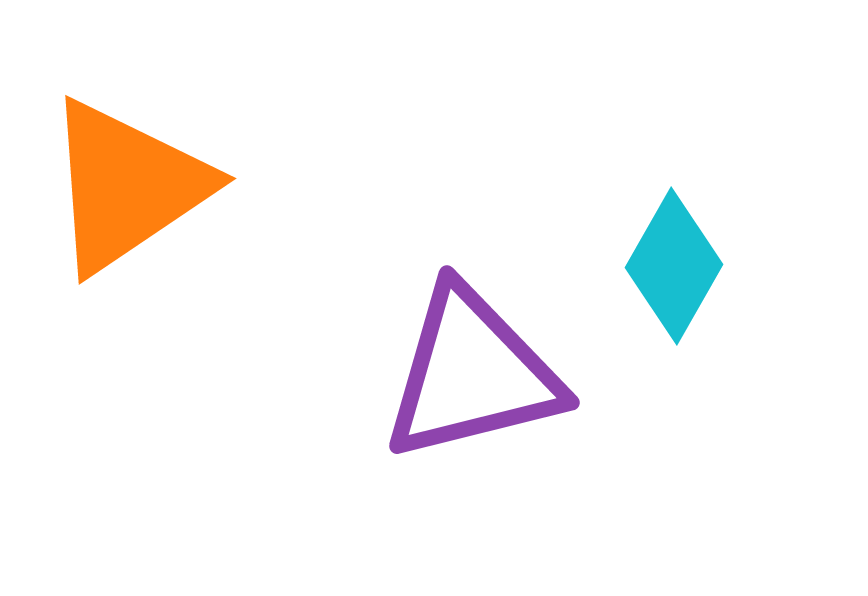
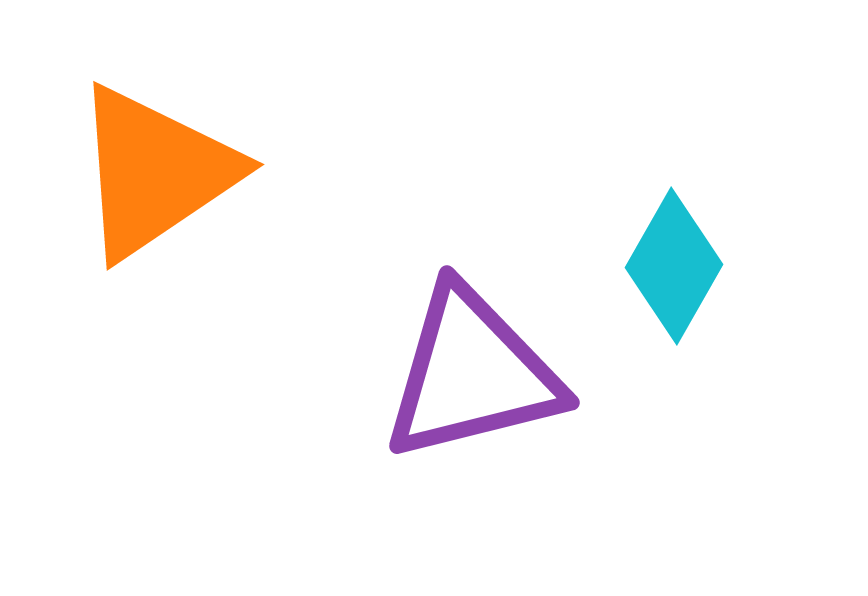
orange triangle: moved 28 px right, 14 px up
